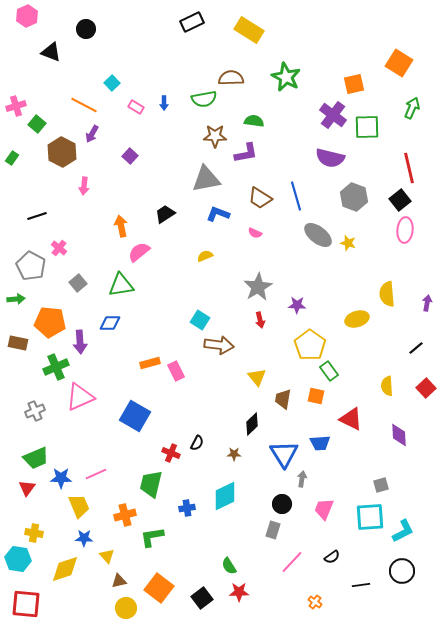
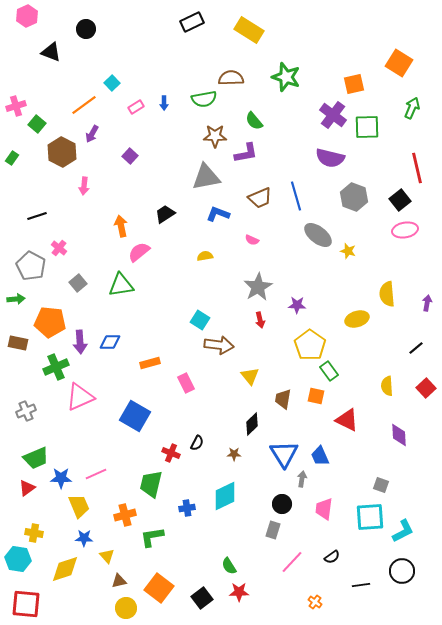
green star at (286, 77): rotated 8 degrees counterclockwise
orange line at (84, 105): rotated 64 degrees counterclockwise
pink rectangle at (136, 107): rotated 63 degrees counterclockwise
green semicircle at (254, 121): rotated 138 degrees counterclockwise
red line at (409, 168): moved 8 px right
gray triangle at (206, 179): moved 2 px up
brown trapezoid at (260, 198): rotated 55 degrees counterclockwise
pink ellipse at (405, 230): rotated 75 degrees clockwise
pink semicircle at (255, 233): moved 3 px left, 7 px down
yellow star at (348, 243): moved 8 px down
yellow semicircle at (205, 256): rotated 14 degrees clockwise
blue diamond at (110, 323): moved 19 px down
pink rectangle at (176, 371): moved 10 px right, 12 px down
yellow triangle at (257, 377): moved 7 px left, 1 px up
gray cross at (35, 411): moved 9 px left
red triangle at (351, 419): moved 4 px left, 1 px down
blue trapezoid at (320, 443): moved 13 px down; rotated 70 degrees clockwise
gray square at (381, 485): rotated 35 degrees clockwise
red triangle at (27, 488): rotated 18 degrees clockwise
pink trapezoid at (324, 509): rotated 15 degrees counterclockwise
